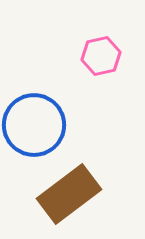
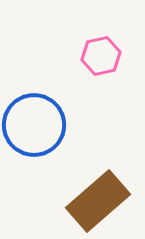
brown rectangle: moved 29 px right, 7 px down; rotated 4 degrees counterclockwise
